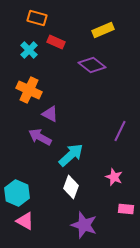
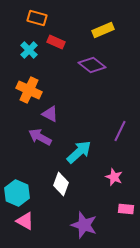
cyan arrow: moved 8 px right, 3 px up
white diamond: moved 10 px left, 3 px up
